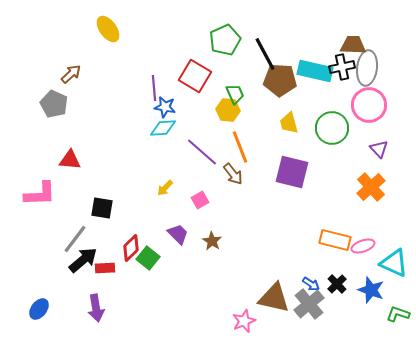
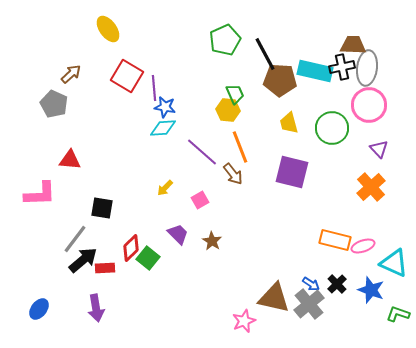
red square at (195, 76): moved 68 px left
